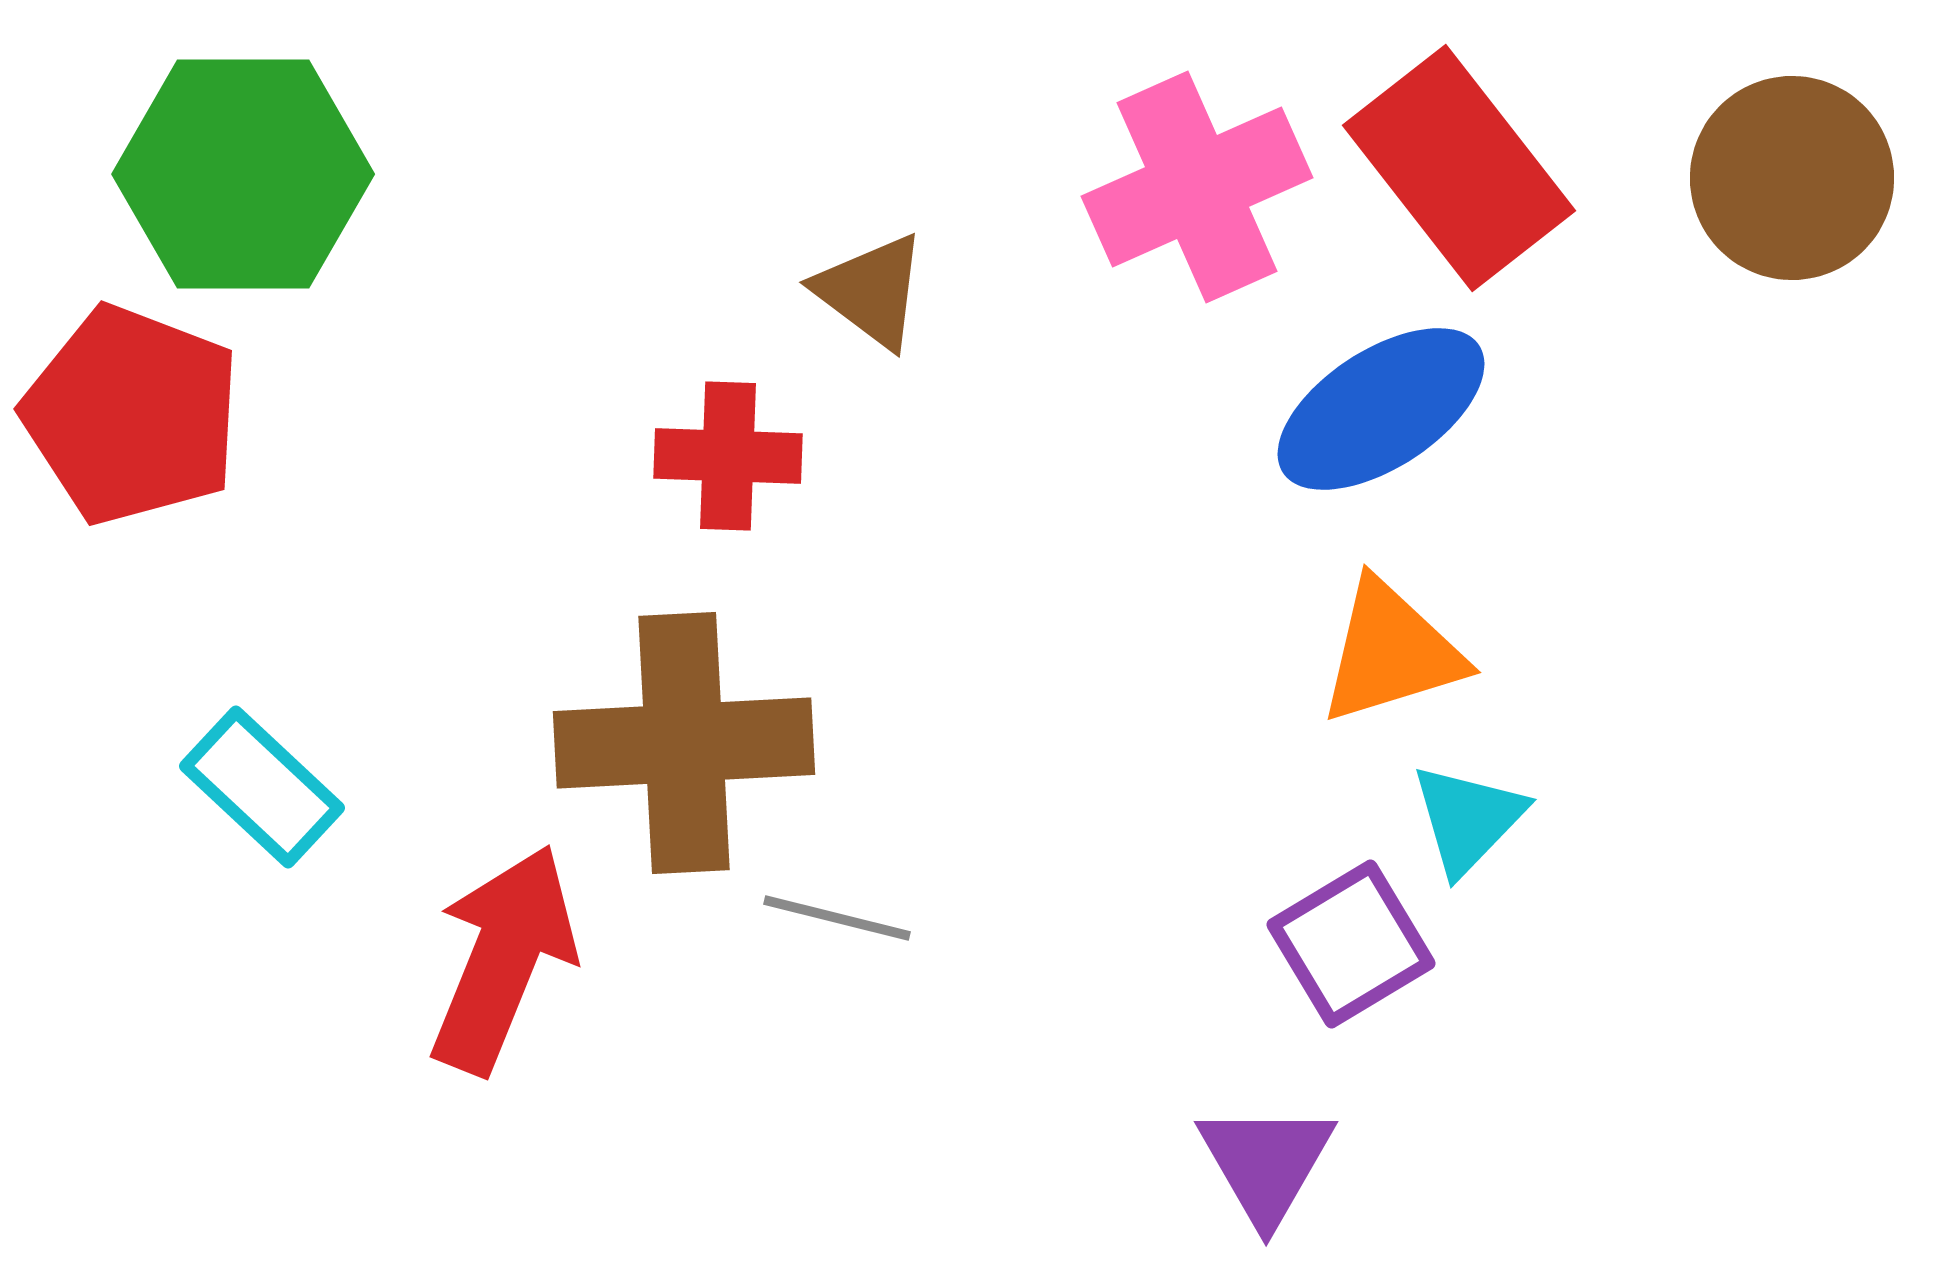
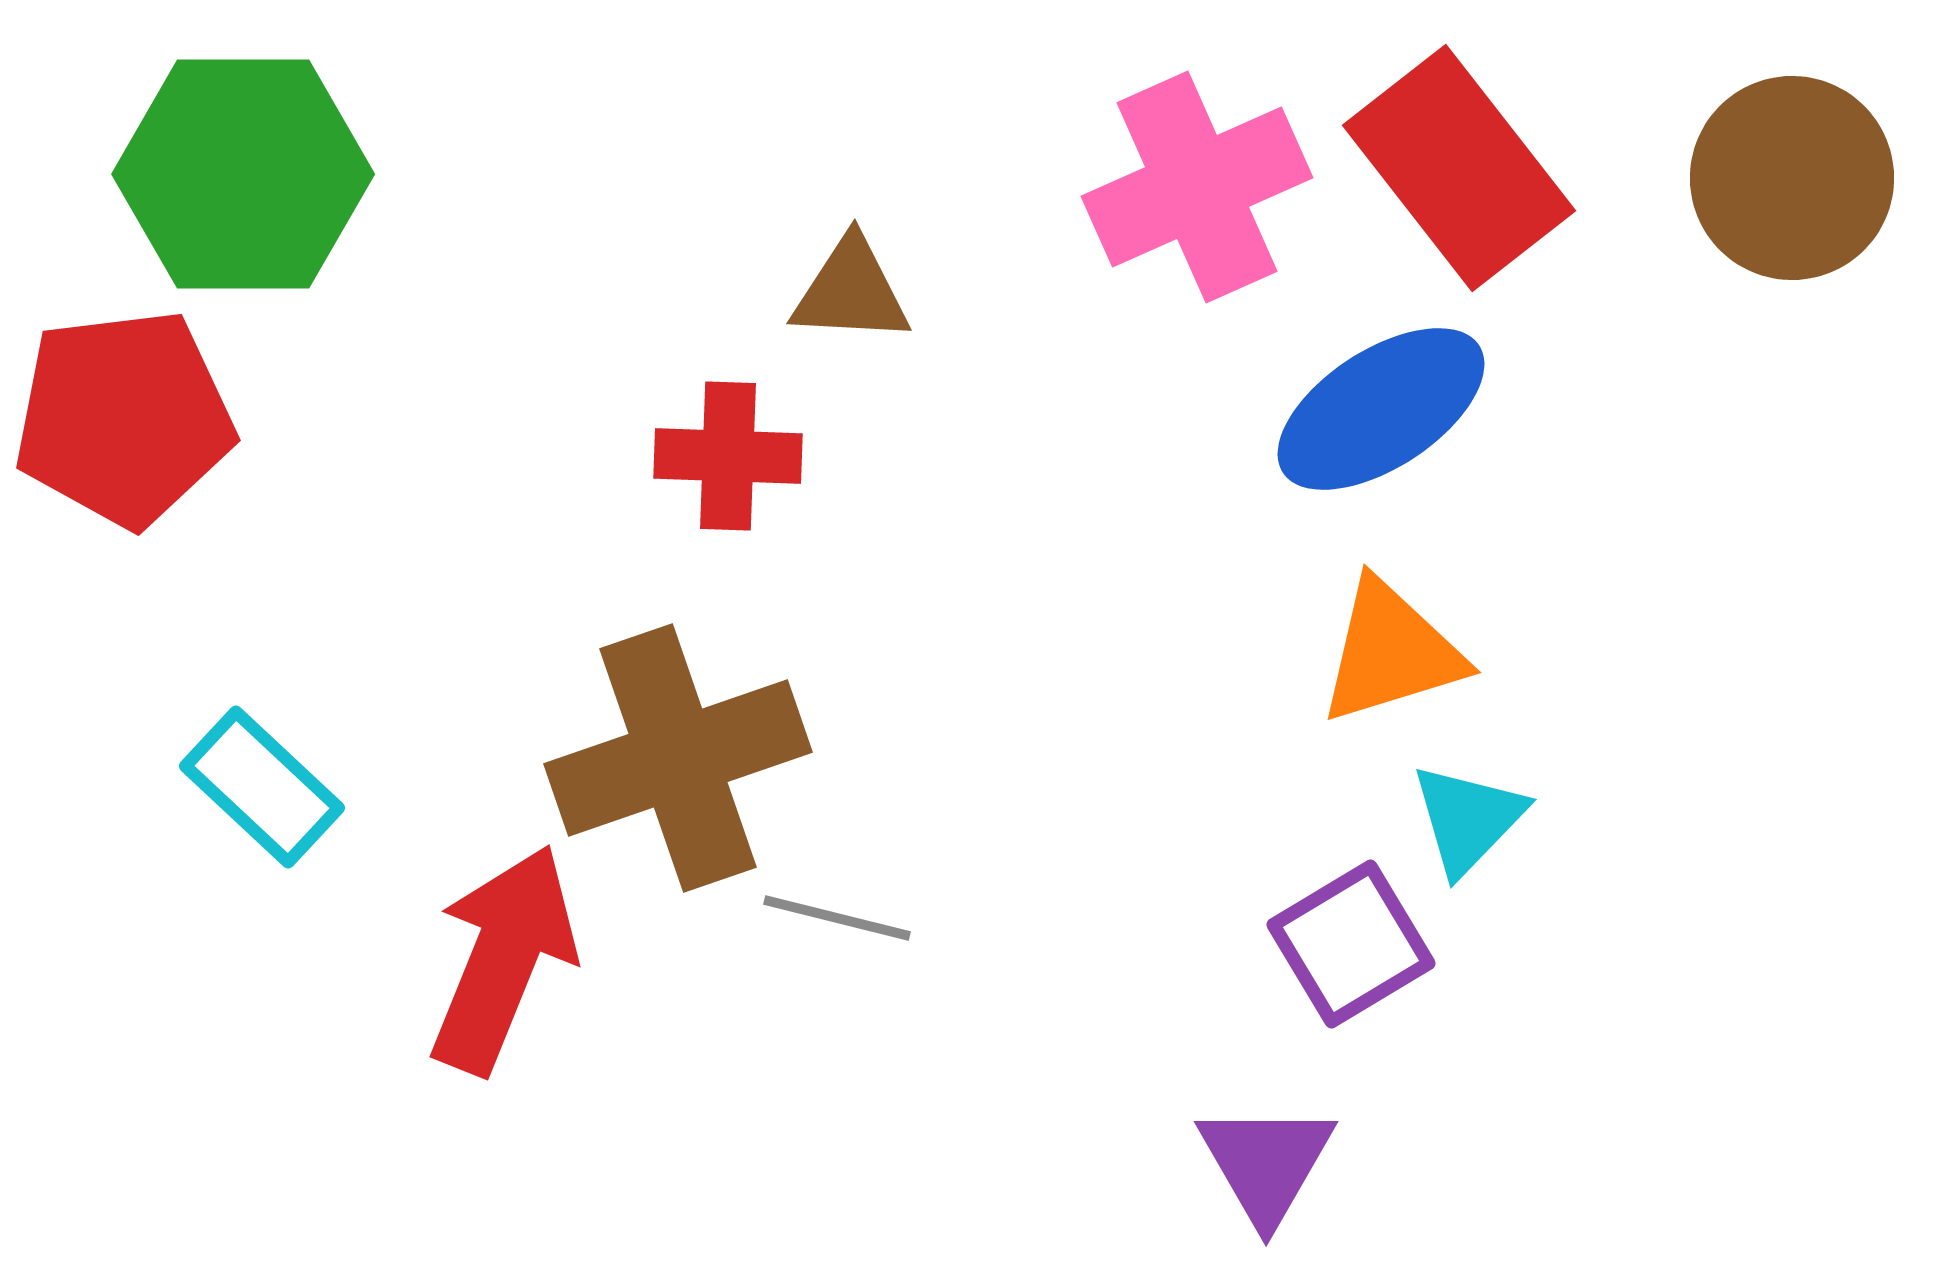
brown triangle: moved 20 px left; rotated 34 degrees counterclockwise
red pentagon: moved 8 px left, 3 px down; rotated 28 degrees counterclockwise
brown cross: moved 6 px left, 15 px down; rotated 16 degrees counterclockwise
